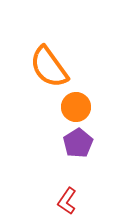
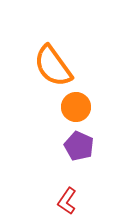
orange semicircle: moved 4 px right, 1 px up
purple pentagon: moved 1 px right, 3 px down; rotated 16 degrees counterclockwise
